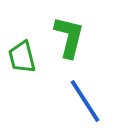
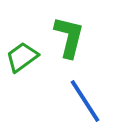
green trapezoid: rotated 68 degrees clockwise
